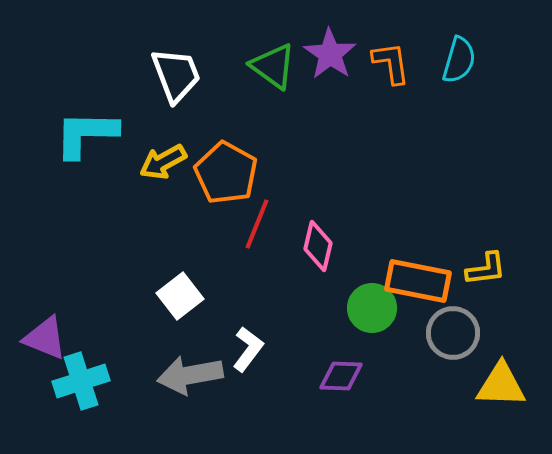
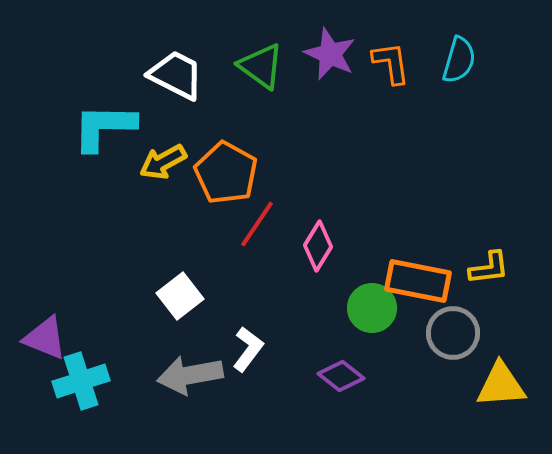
purple star: rotated 10 degrees counterclockwise
green triangle: moved 12 px left
white trapezoid: rotated 42 degrees counterclockwise
cyan L-shape: moved 18 px right, 7 px up
red line: rotated 12 degrees clockwise
pink diamond: rotated 18 degrees clockwise
yellow L-shape: moved 3 px right, 1 px up
purple diamond: rotated 36 degrees clockwise
yellow triangle: rotated 6 degrees counterclockwise
